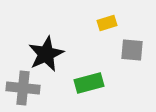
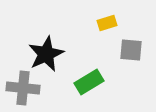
gray square: moved 1 px left
green rectangle: moved 1 px up; rotated 16 degrees counterclockwise
